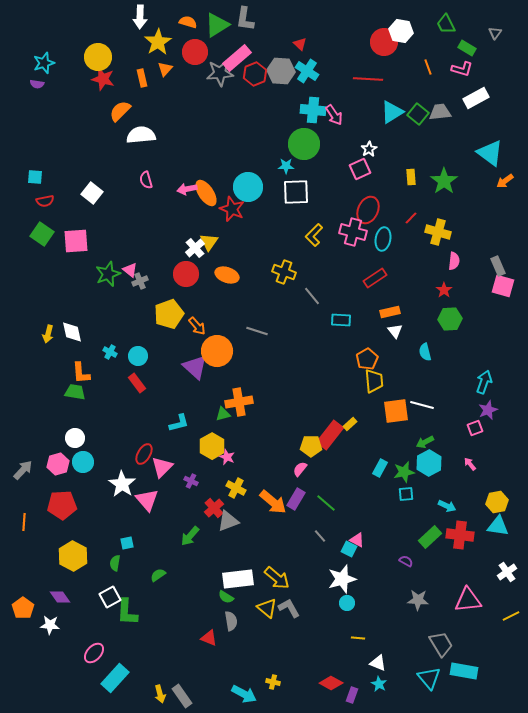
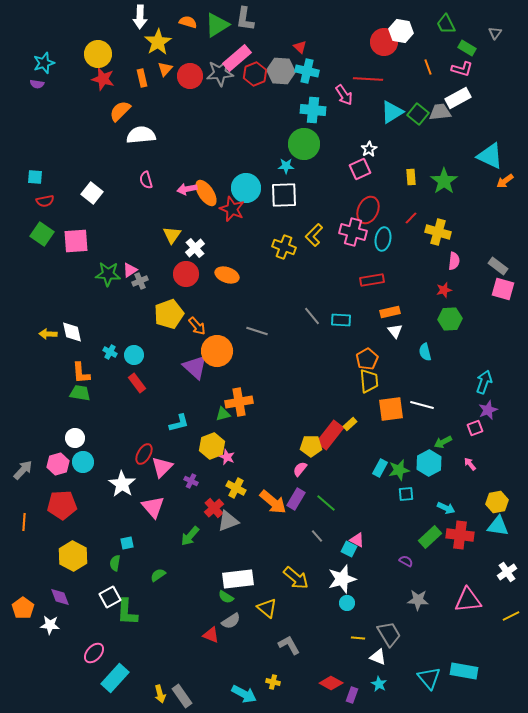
red triangle at (300, 44): moved 3 px down
red circle at (195, 52): moved 5 px left, 24 px down
yellow circle at (98, 57): moved 3 px up
cyan cross at (307, 71): rotated 20 degrees counterclockwise
white rectangle at (476, 98): moved 18 px left
pink arrow at (334, 115): moved 10 px right, 20 px up
cyan triangle at (490, 153): moved 3 px down; rotated 12 degrees counterclockwise
cyan circle at (248, 187): moved 2 px left, 1 px down
white square at (296, 192): moved 12 px left, 3 px down
yellow triangle at (209, 242): moved 37 px left, 7 px up
gray rectangle at (498, 266): rotated 30 degrees counterclockwise
pink triangle at (130, 270): rotated 49 degrees clockwise
yellow cross at (284, 272): moved 25 px up
green star at (108, 274): rotated 25 degrees clockwise
red rectangle at (375, 278): moved 3 px left, 2 px down; rotated 25 degrees clockwise
pink square at (503, 286): moved 3 px down
red star at (444, 290): rotated 21 degrees clockwise
gray line at (312, 296): moved 20 px down
yellow arrow at (48, 334): rotated 78 degrees clockwise
cyan circle at (138, 356): moved 4 px left, 1 px up
yellow trapezoid at (374, 381): moved 5 px left
green trapezoid at (75, 392): moved 5 px right, 1 px down
orange square at (396, 411): moved 5 px left, 2 px up
green arrow at (425, 442): moved 18 px right
yellow hexagon at (212, 446): rotated 10 degrees clockwise
green star at (404, 472): moved 5 px left, 2 px up
pink triangle at (147, 500): moved 6 px right, 7 px down
cyan arrow at (447, 506): moved 1 px left, 2 px down
gray line at (320, 536): moved 3 px left
yellow arrow at (277, 578): moved 19 px right
purple diamond at (60, 597): rotated 15 degrees clockwise
gray L-shape at (289, 608): moved 37 px down
gray semicircle at (231, 621): rotated 66 degrees clockwise
red triangle at (209, 638): moved 2 px right, 3 px up
gray trapezoid at (441, 644): moved 52 px left, 10 px up
white triangle at (378, 663): moved 6 px up
